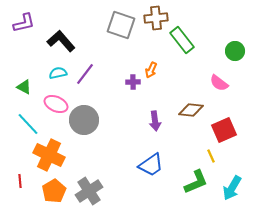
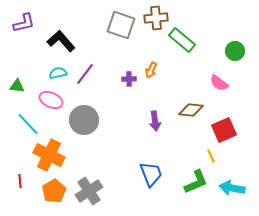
green rectangle: rotated 12 degrees counterclockwise
purple cross: moved 4 px left, 3 px up
green triangle: moved 7 px left, 1 px up; rotated 21 degrees counterclockwise
pink ellipse: moved 5 px left, 4 px up
blue trapezoid: moved 9 px down; rotated 76 degrees counterclockwise
cyan arrow: rotated 70 degrees clockwise
